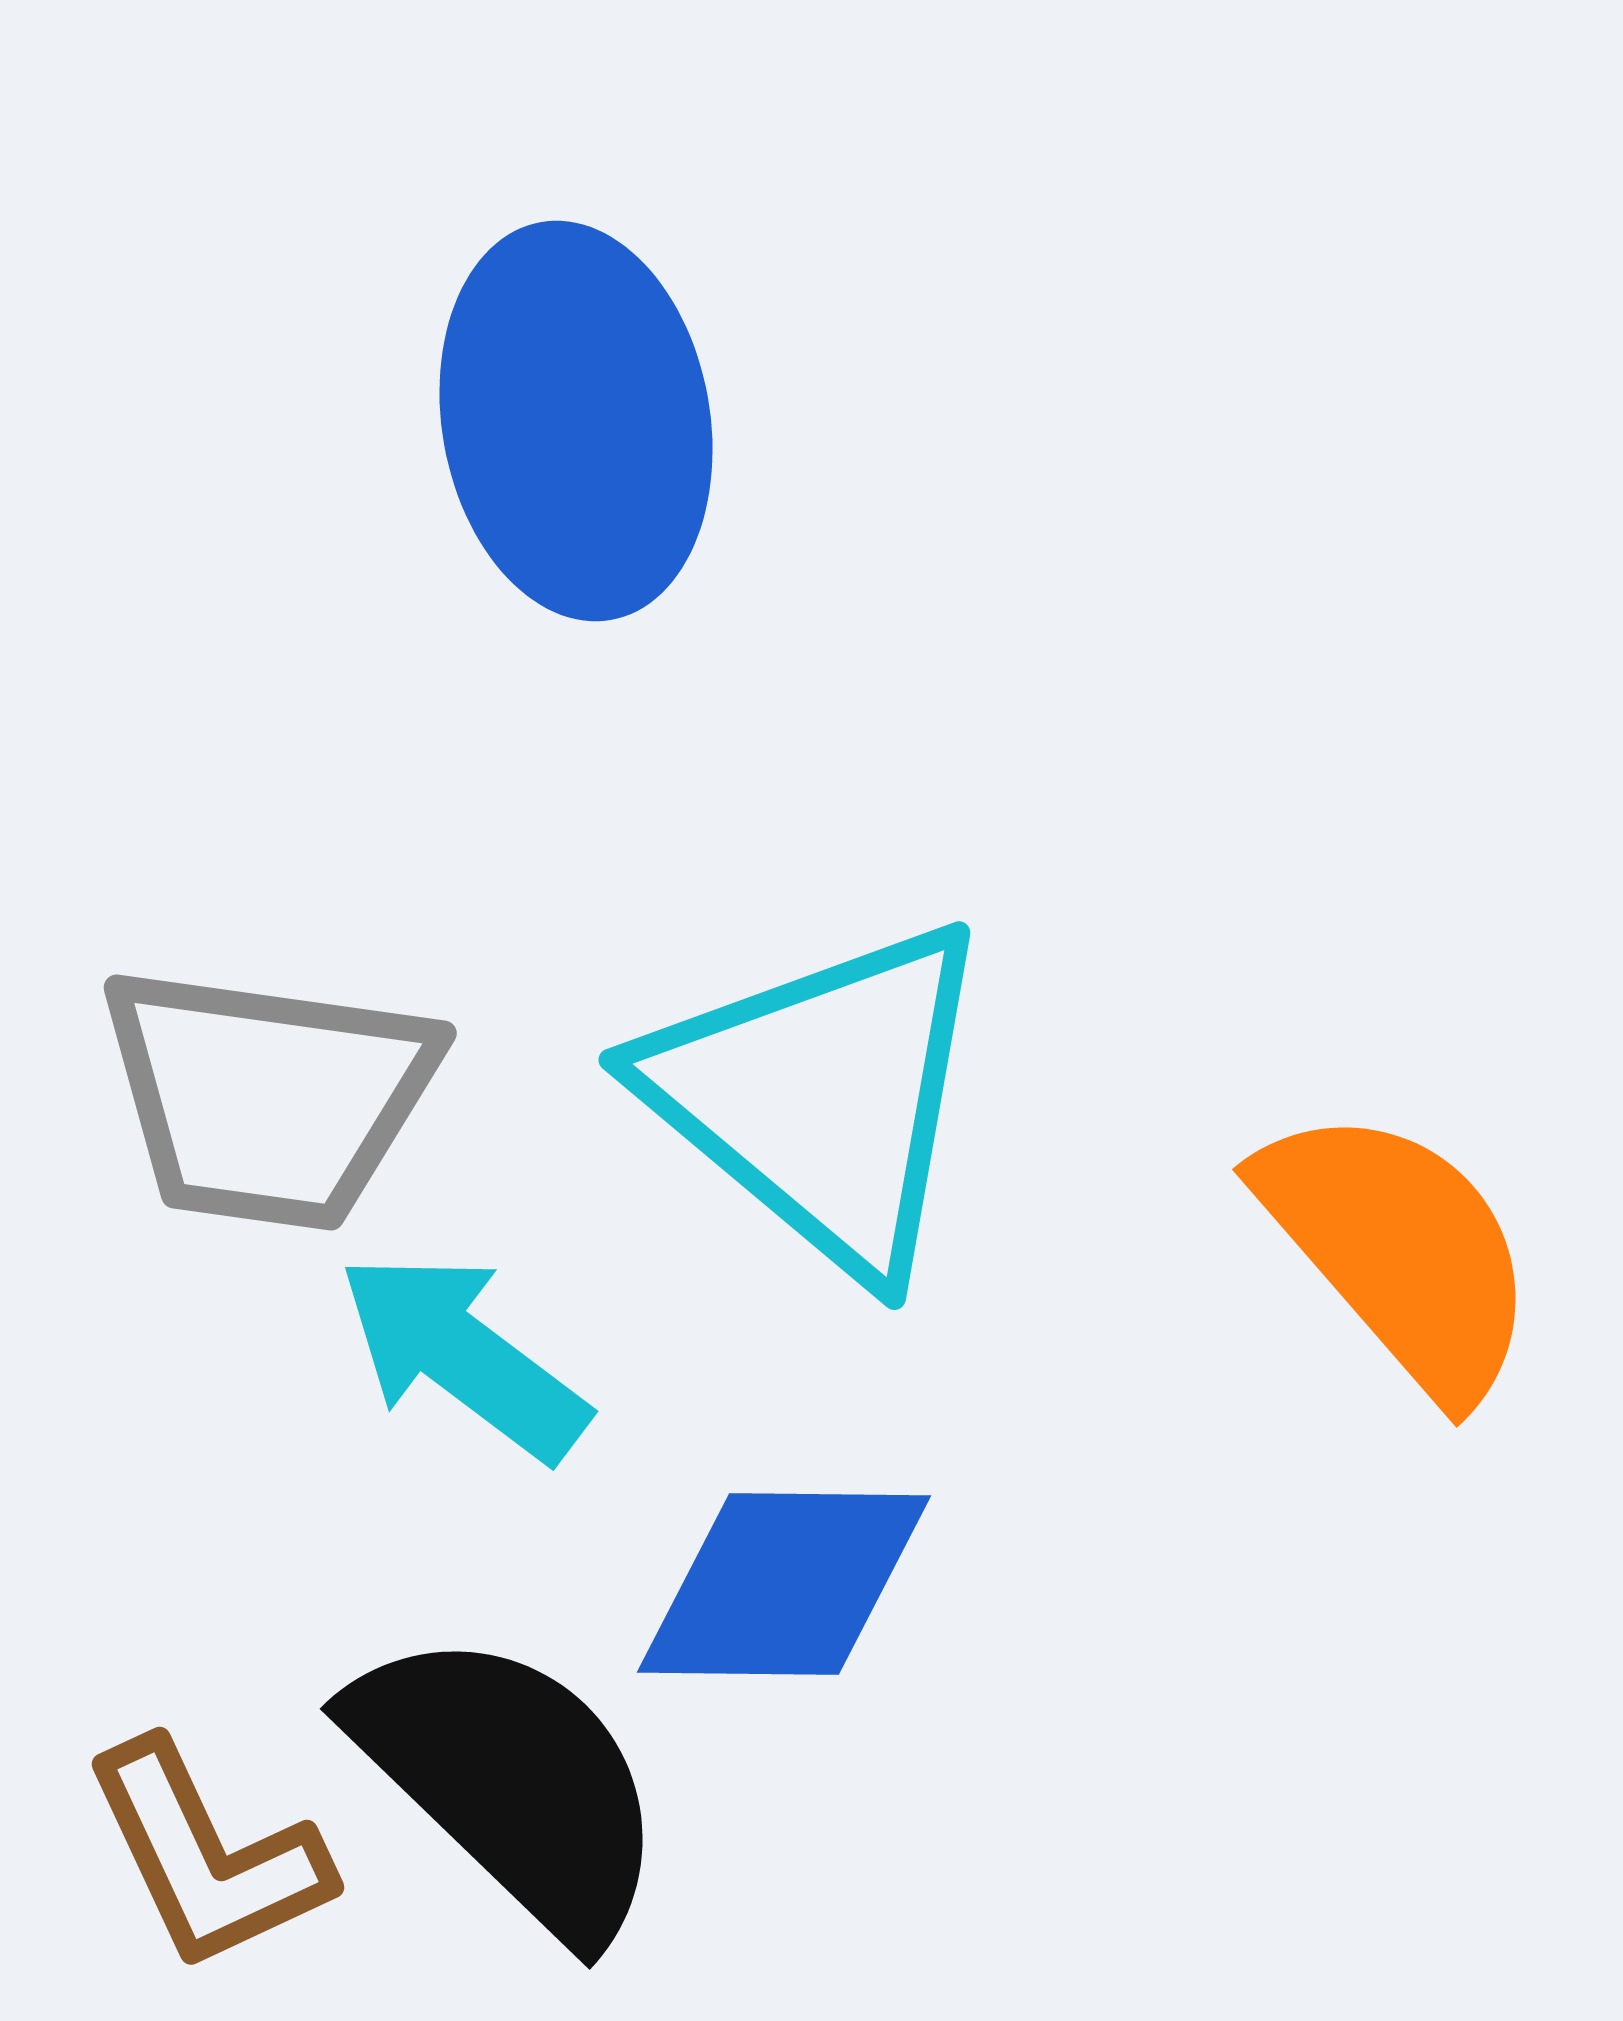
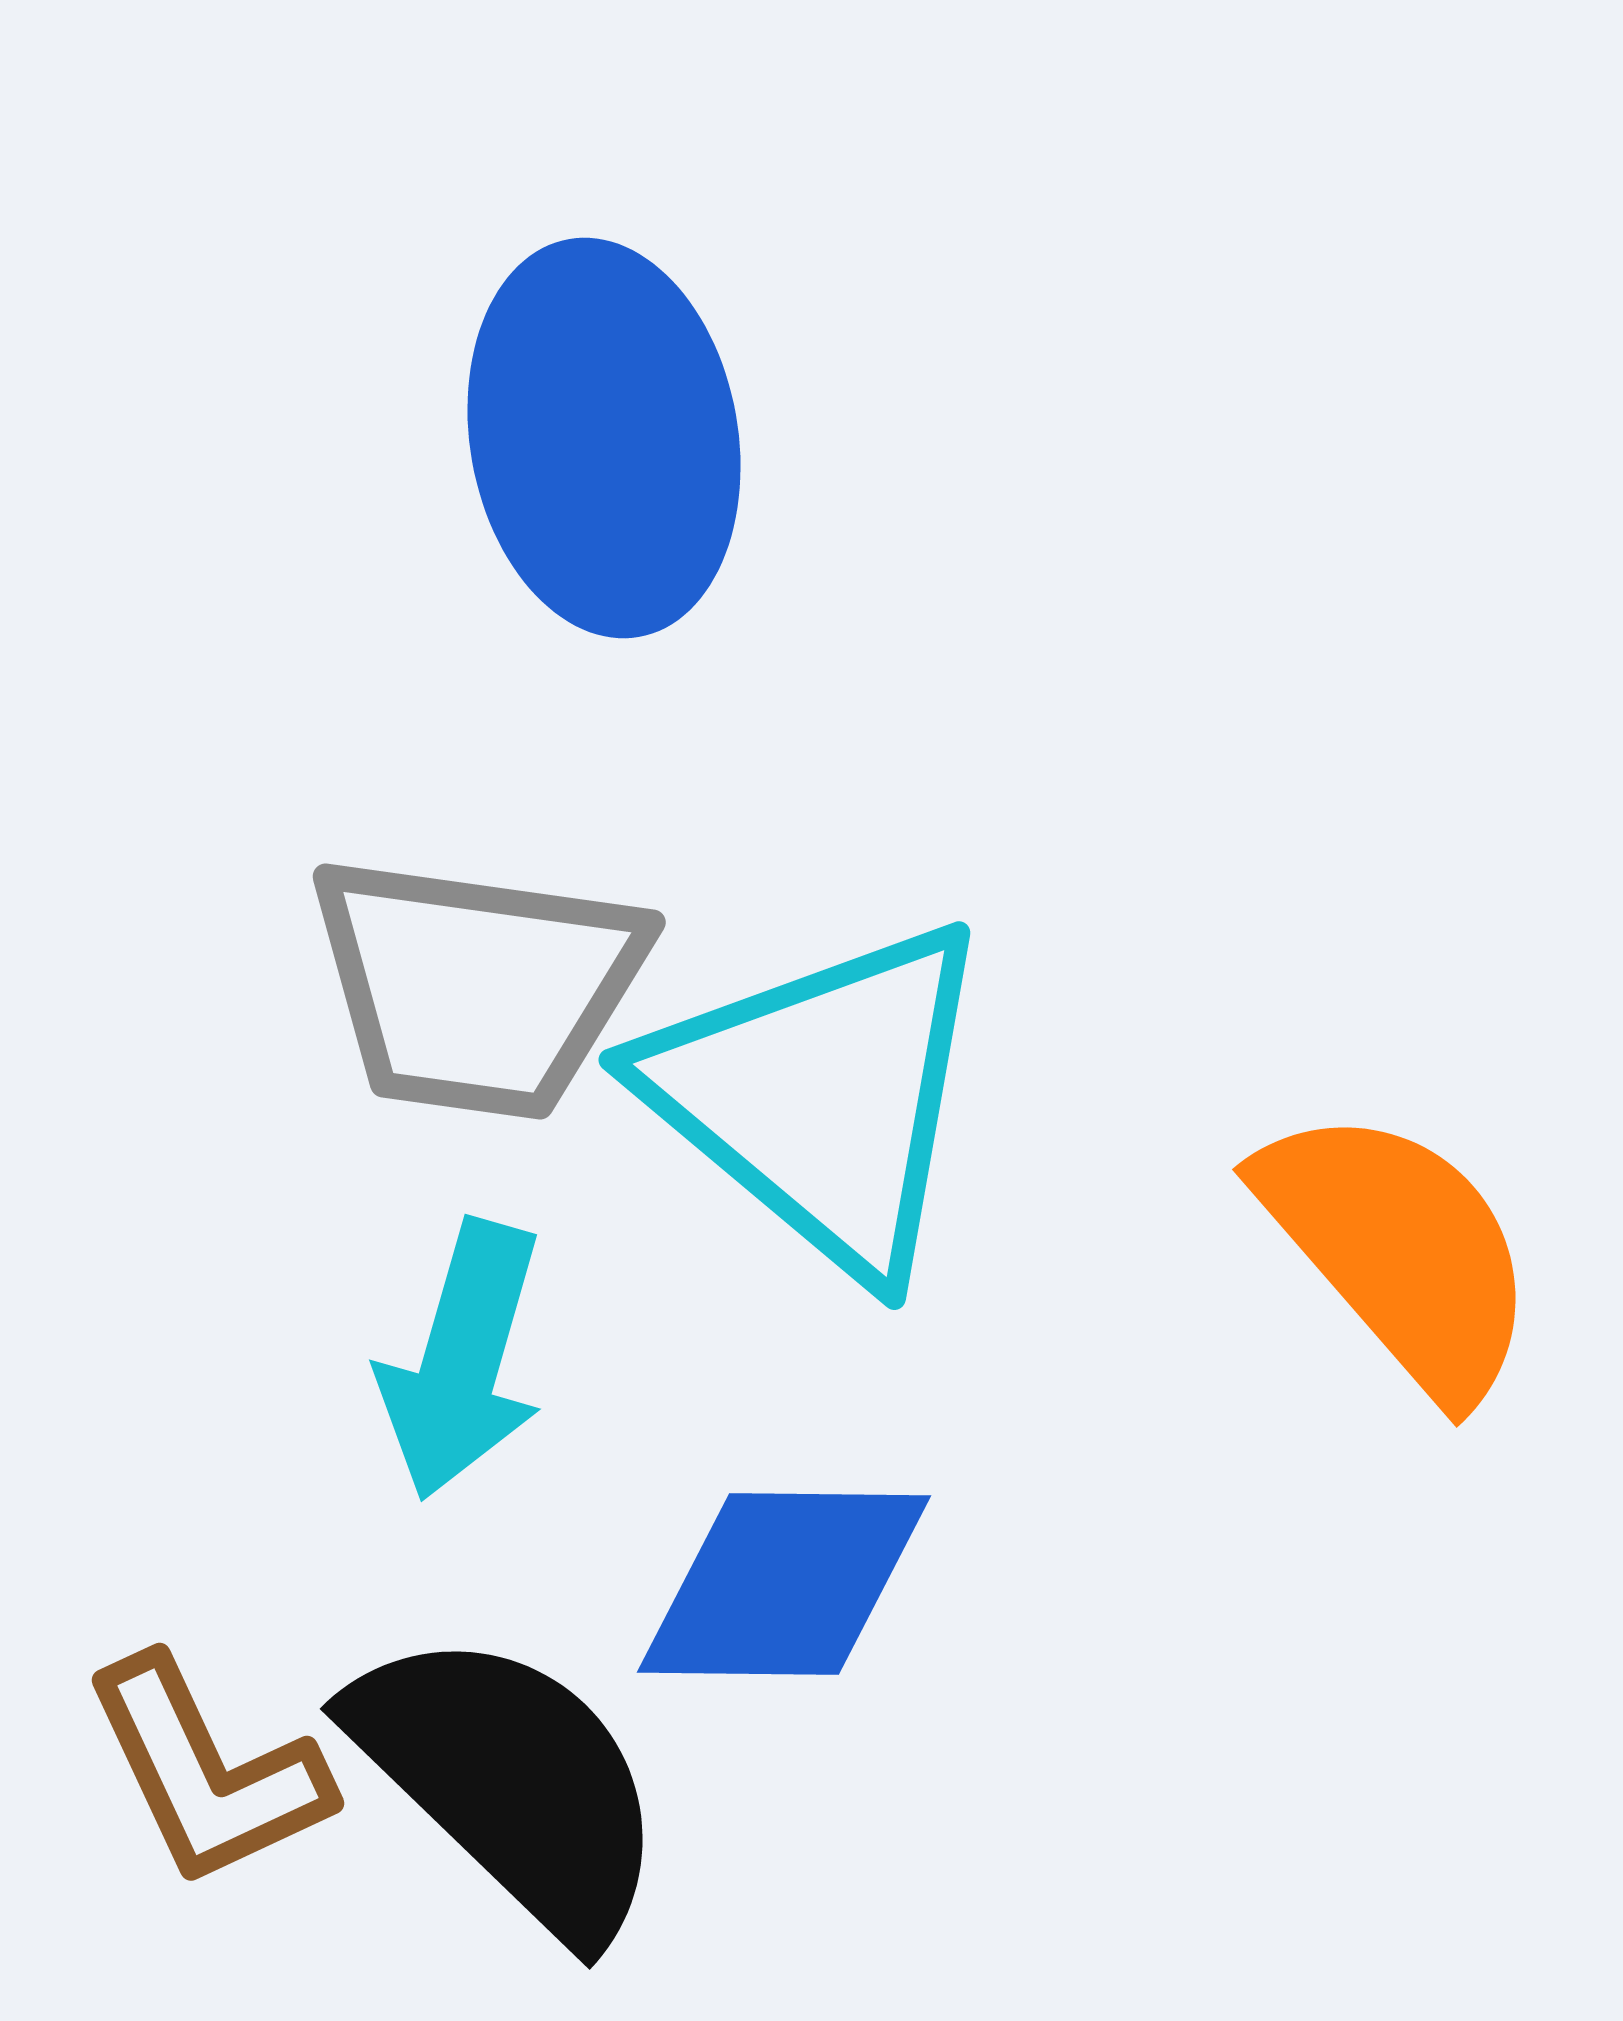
blue ellipse: moved 28 px right, 17 px down
gray trapezoid: moved 209 px right, 111 px up
cyan arrow: moved 1 px left, 4 px down; rotated 111 degrees counterclockwise
brown L-shape: moved 84 px up
